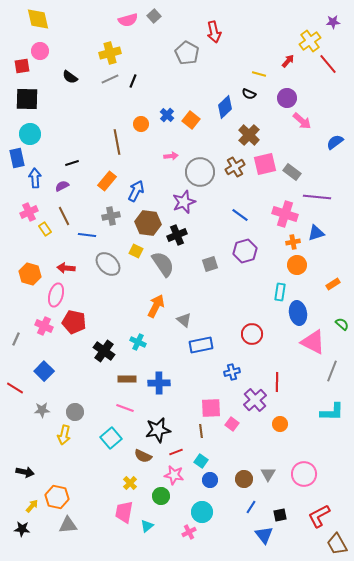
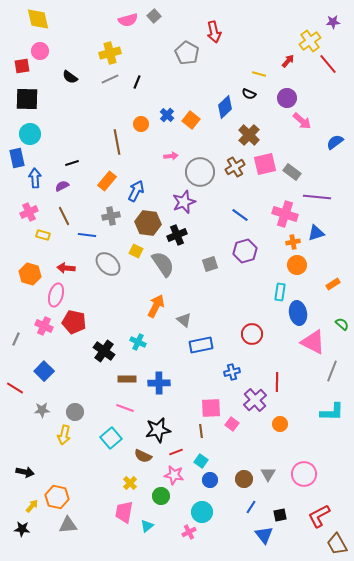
black line at (133, 81): moved 4 px right, 1 px down
yellow rectangle at (45, 229): moved 2 px left, 6 px down; rotated 40 degrees counterclockwise
